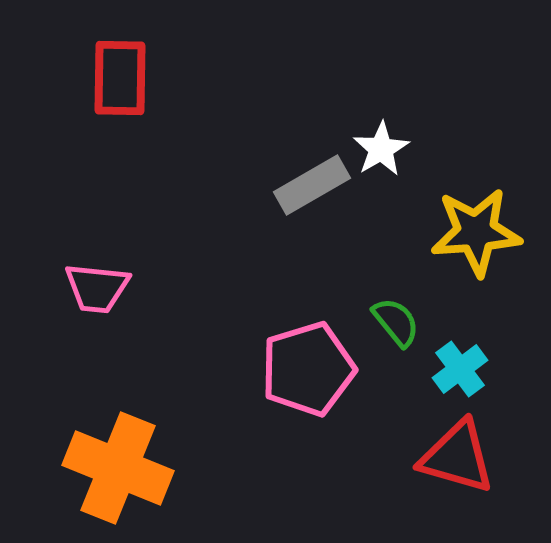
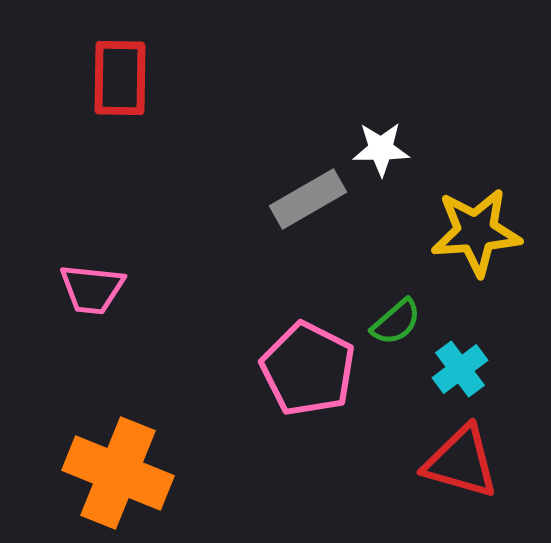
white star: rotated 30 degrees clockwise
gray rectangle: moved 4 px left, 14 px down
pink trapezoid: moved 5 px left, 1 px down
green semicircle: rotated 88 degrees clockwise
pink pentagon: rotated 28 degrees counterclockwise
red triangle: moved 4 px right, 5 px down
orange cross: moved 5 px down
